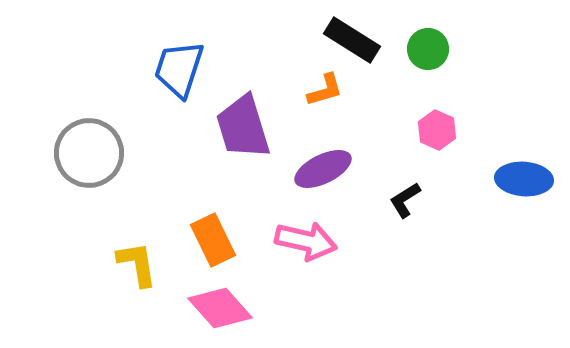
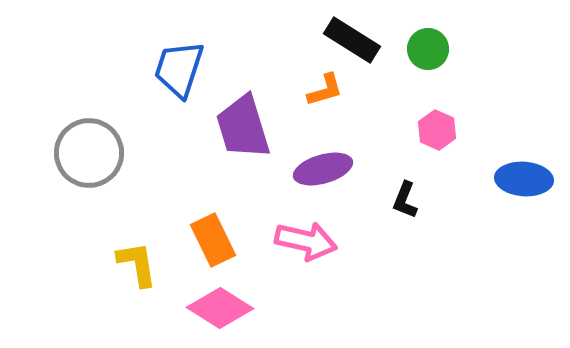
purple ellipse: rotated 10 degrees clockwise
black L-shape: rotated 36 degrees counterclockwise
pink diamond: rotated 16 degrees counterclockwise
